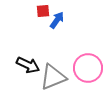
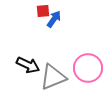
blue arrow: moved 3 px left, 1 px up
